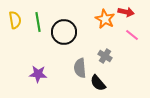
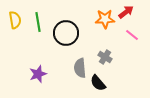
red arrow: rotated 49 degrees counterclockwise
orange star: rotated 30 degrees counterclockwise
black circle: moved 2 px right, 1 px down
gray cross: moved 1 px down
purple star: rotated 24 degrees counterclockwise
